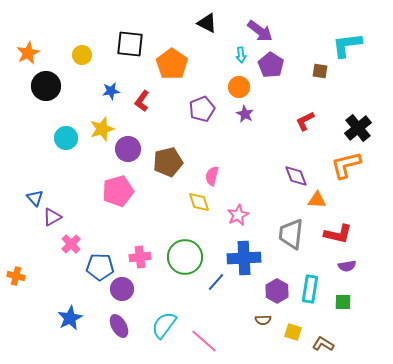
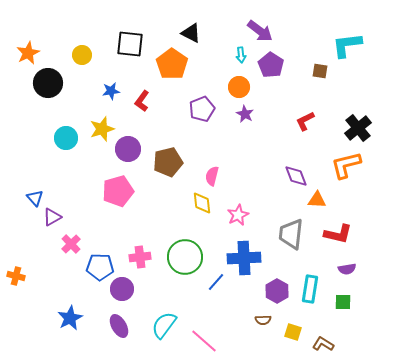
black triangle at (207, 23): moved 16 px left, 10 px down
black circle at (46, 86): moved 2 px right, 3 px up
yellow diamond at (199, 202): moved 3 px right, 1 px down; rotated 10 degrees clockwise
purple semicircle at (347, 266): moved 3 px down
